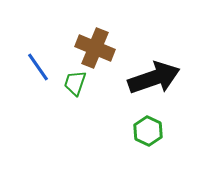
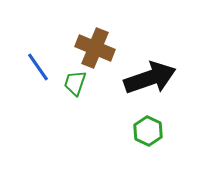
black arrow: moved 4 px left
